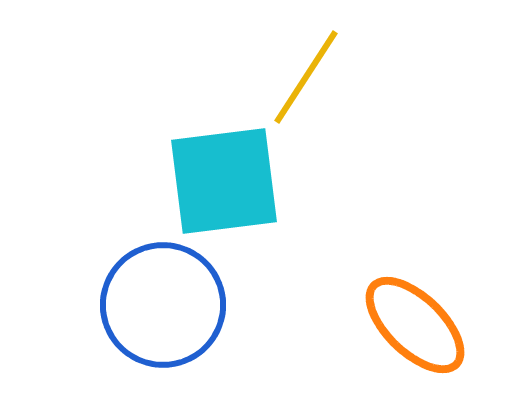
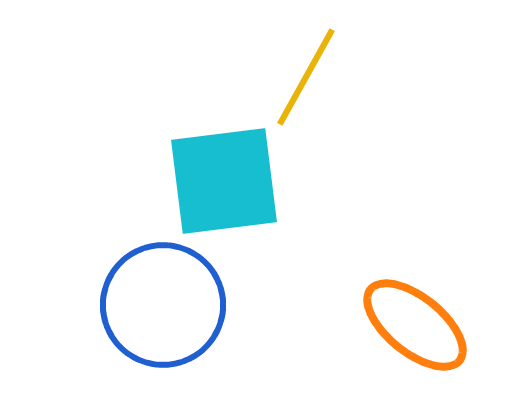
yellow line: rotated 4 degrees counterclockwise
orange ellipse: rotated 5 degrees counterclockwise
